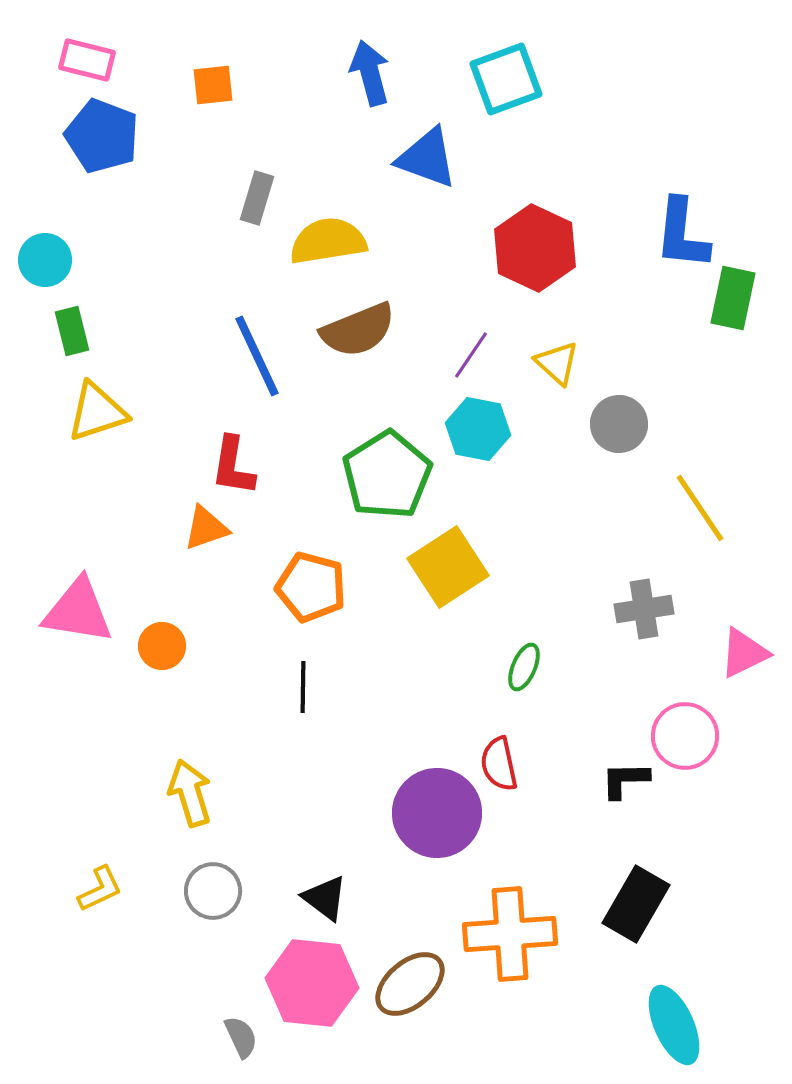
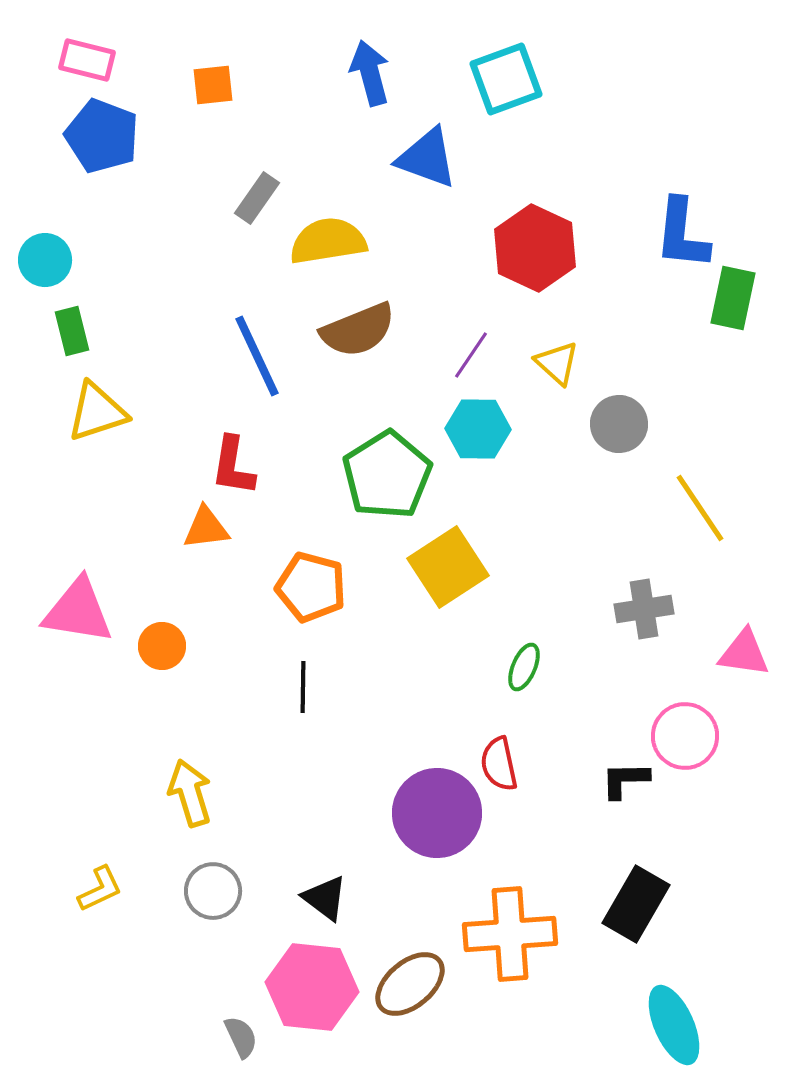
gray rectangle at (257, 198): rotated 18 degrees clockwise
cyan hexagon at (478, 429): rotated 10 degrees counterclockwise
orange triangle at (206, 528): rotated 12 degrees clockwise
pink triangle at (744, 653): rotated 34 degrees clockwise
pink hexagon at (312, 983): moved 4 px down
